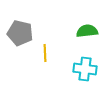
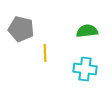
gray pentagon: moved 1 px right, 4 px up
